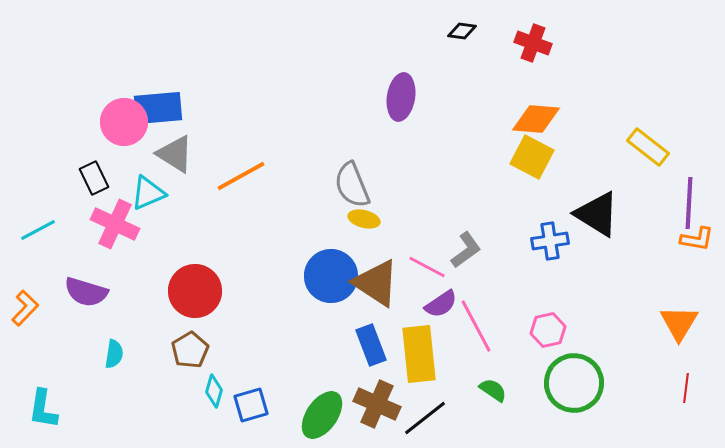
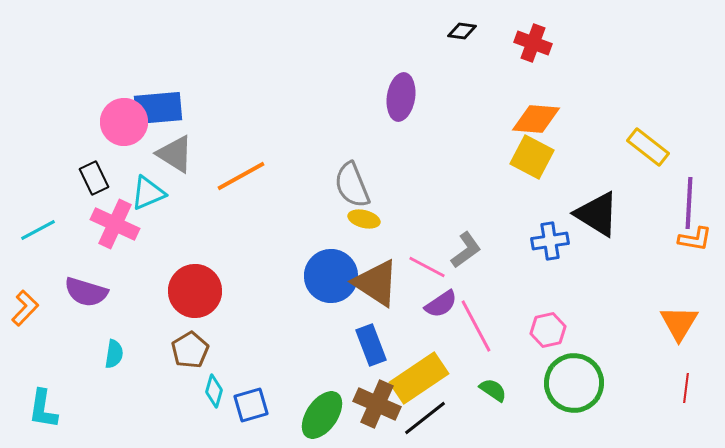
orange L-shape at (697, 239): moved 2 px left
yellow rectangle at (419, 354): moved 24 px down; rotated 62 degrees clockwise
